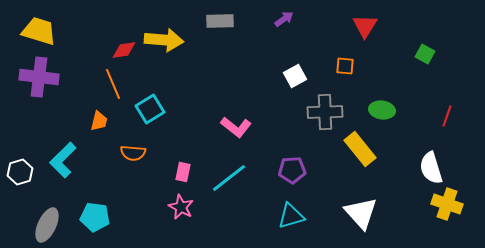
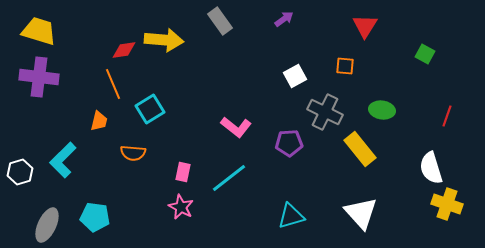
gray rectangle: rotated 56 degrees clockwise
gray cross: rotated 28 degrees clockwise
purple pentagon: moved 3 px left, 27 px up
